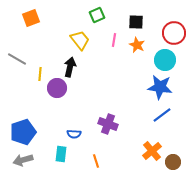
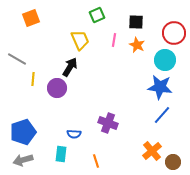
yellow trapezoid: rotated 15 degrees clockwise
black arrow: rotated 18 degrees clockwise
yellow line: moved 7 px left, 5 px down
blue line: rotated 12 degrees counterclockwise
purple cross: moved 1 px up
